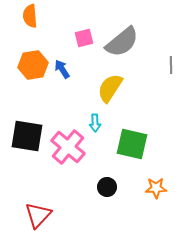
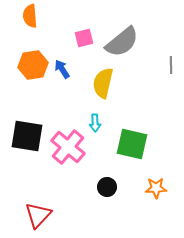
yellow semicircle: moved 7 px left, 5 px up; rotated 20 degrees counterclockwise
